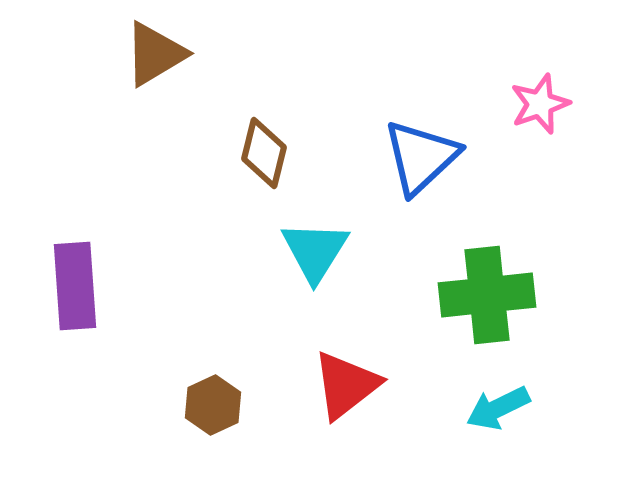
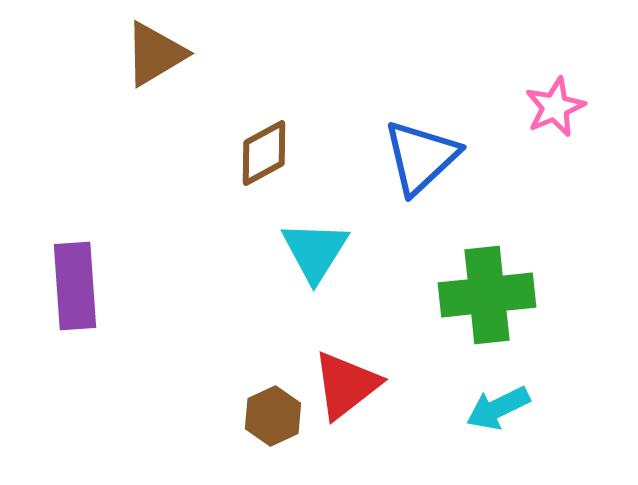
pink star: moved 15 px right, 3 px down; rotated 4 degrees counterclockwise
brown diamond: rotated 48 degrees clockwise
brown hexagon: moved 60 px right, 11 px down
